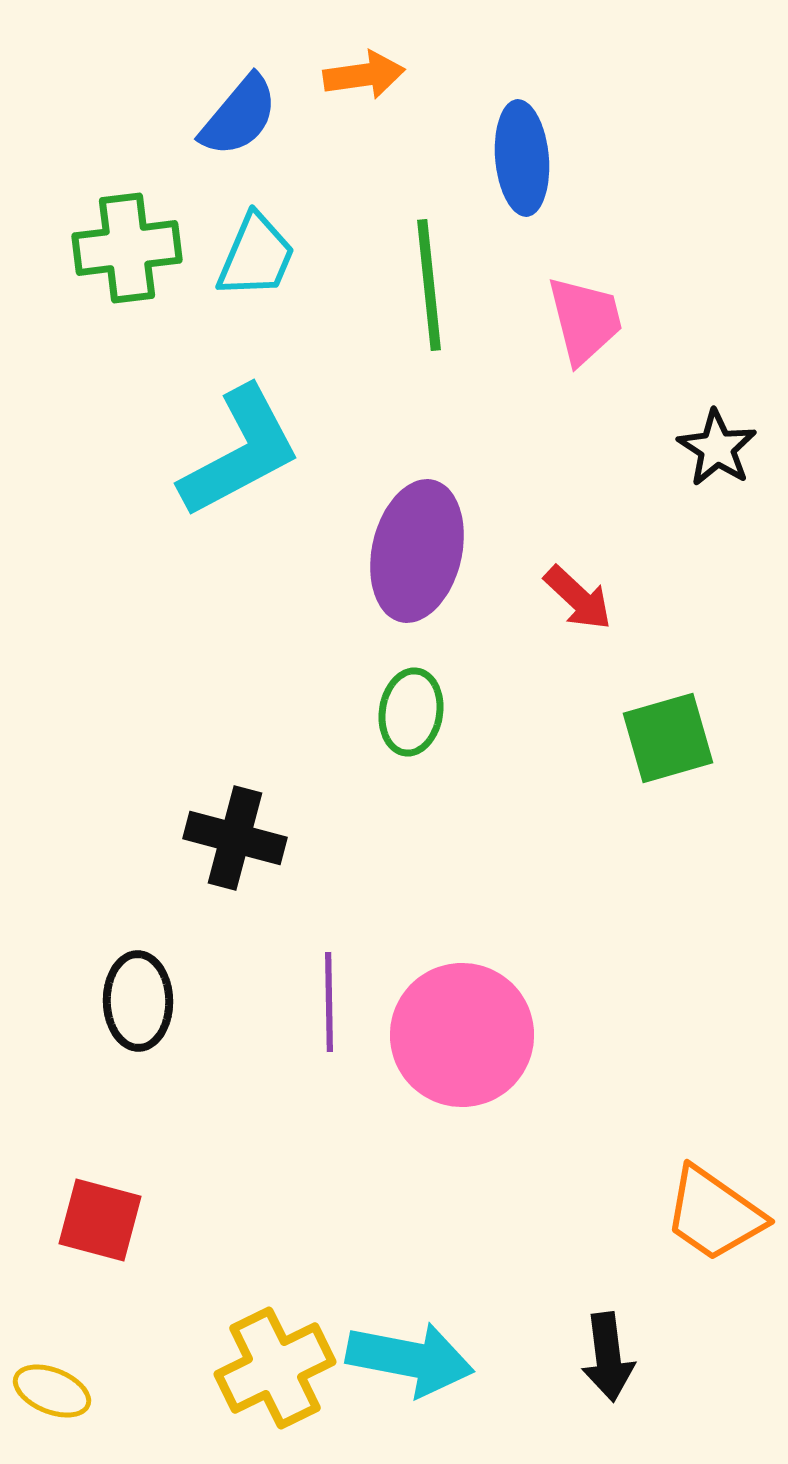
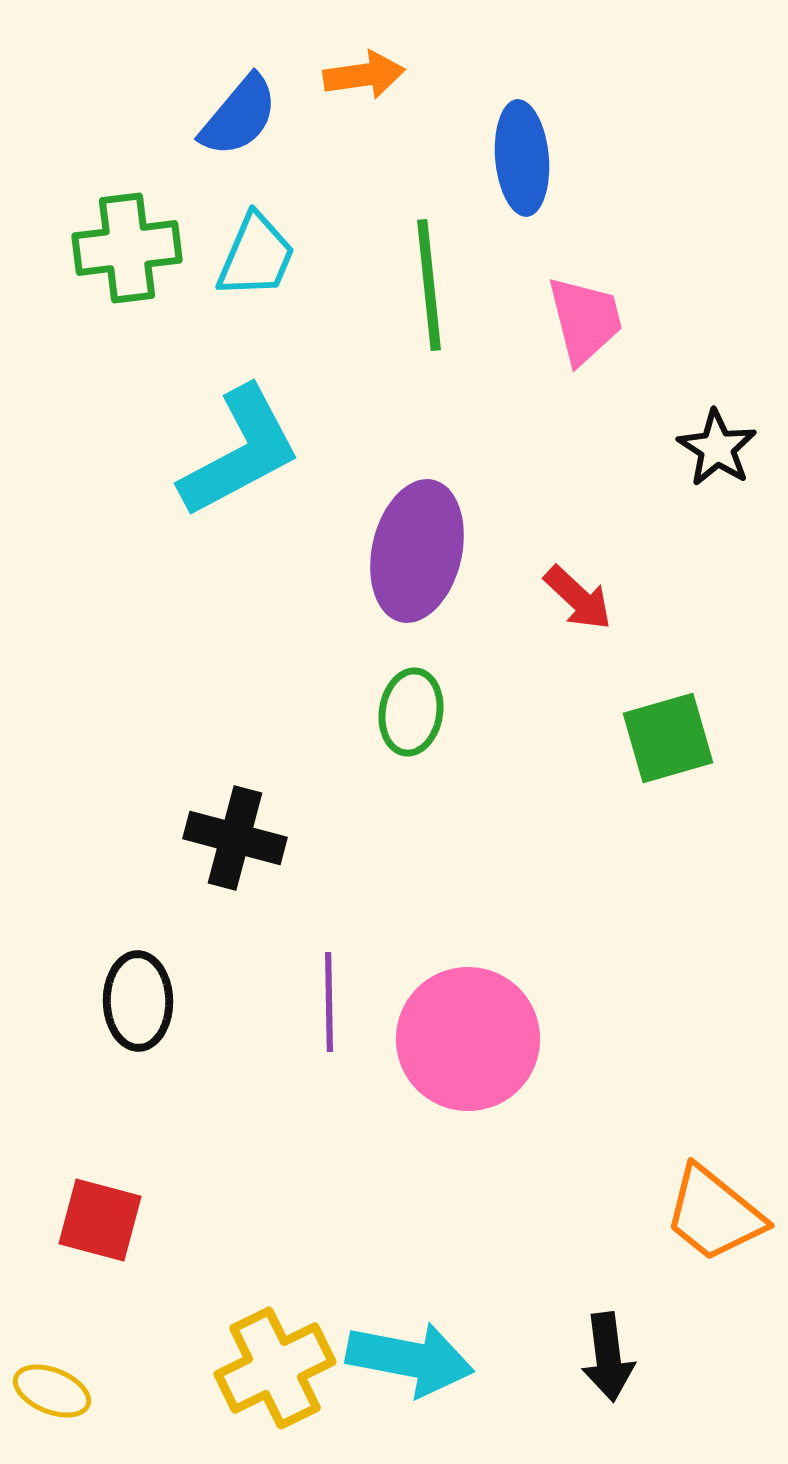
pink circle: moved 6 px right, 4 px down
orange trapezoid: rotated 4 degrees clockwise
